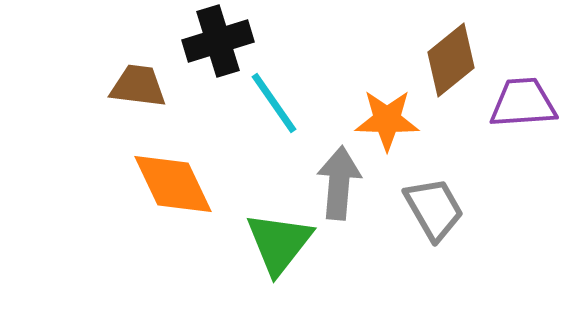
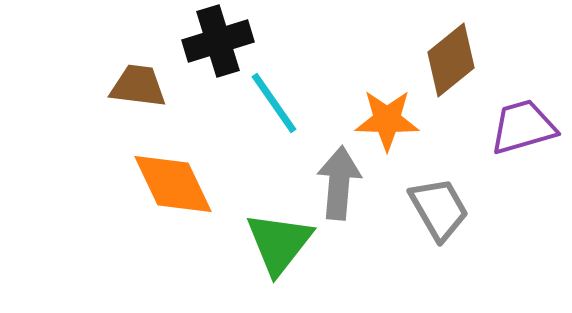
purple trapezoid: moved 24 px down; rotated 12 degrees counterclockwise
gray trapezoid: moved 5 px right
